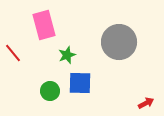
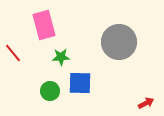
green star: moved 6 px left, 2 px down; rotated 18 degrees clockwise
